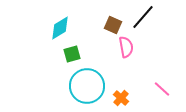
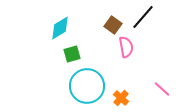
brown square: rotated 12 degrees clockwise
